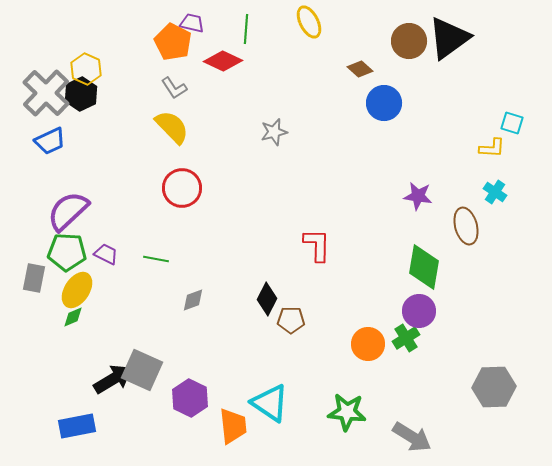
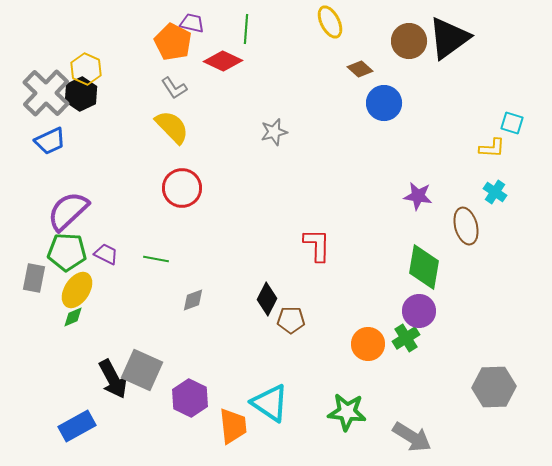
yellow ellipse at (309, 22): moved 21 px right
black arrow at (113, 379): rotated 93 degrees clockwise
blue rectangle at (77, 426): rotated 18 degrees counterclockwise
